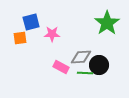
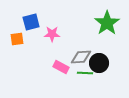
orange square: moved 3 px left, 1 px down
black circle: moved 2 px up
